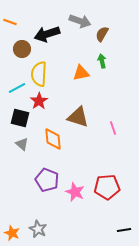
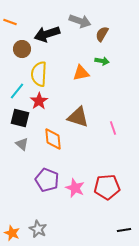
green arrow: rotated 112 degrees clockwise
cyan line: moved 3 px down; rotated 24 degrees counterclockwise
pink star: moved 4 px up
